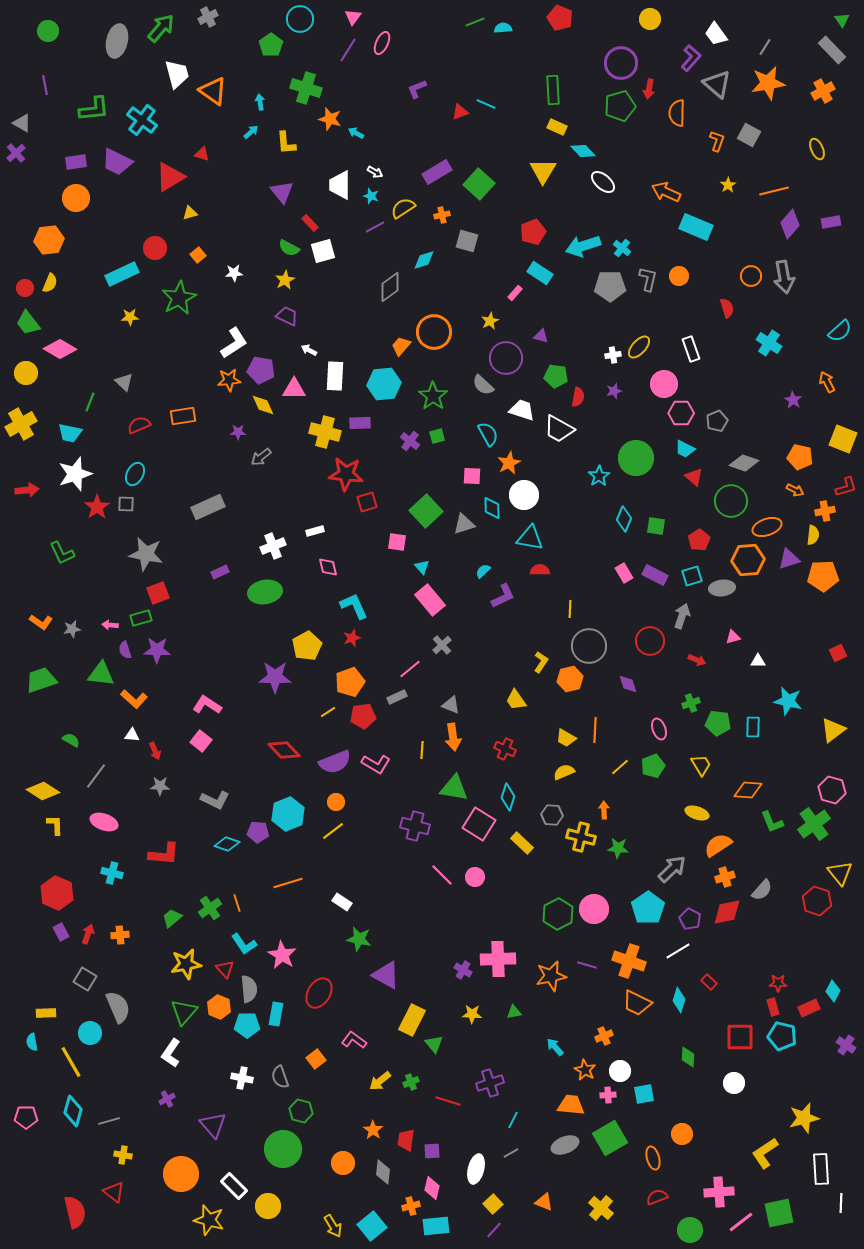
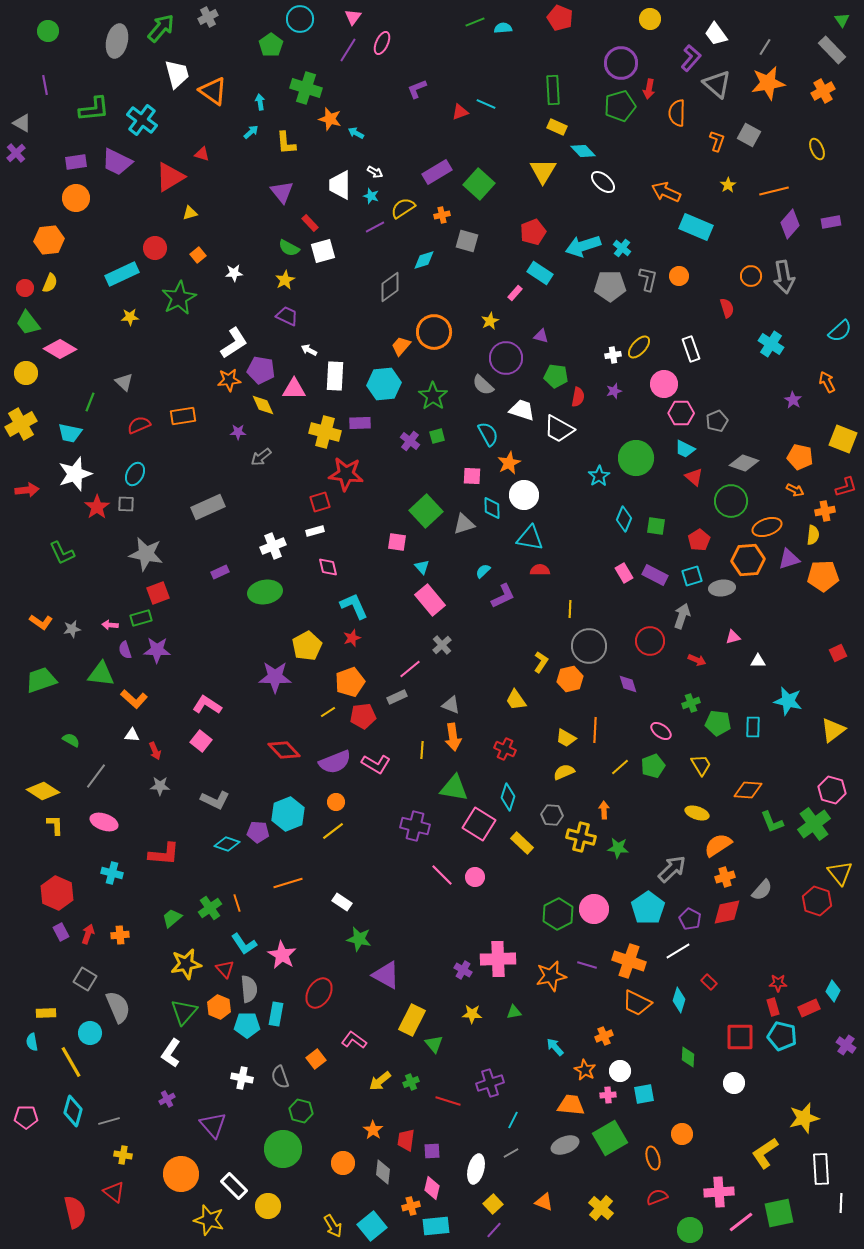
cyan cross at (769, 343): moved 2 px right, 1 px down
red square at (367, 502): moved 47 px left
pink ellipse at (659, 729): moved 2 px right, 2 px down; rotated 35 degrees counterclockwise
